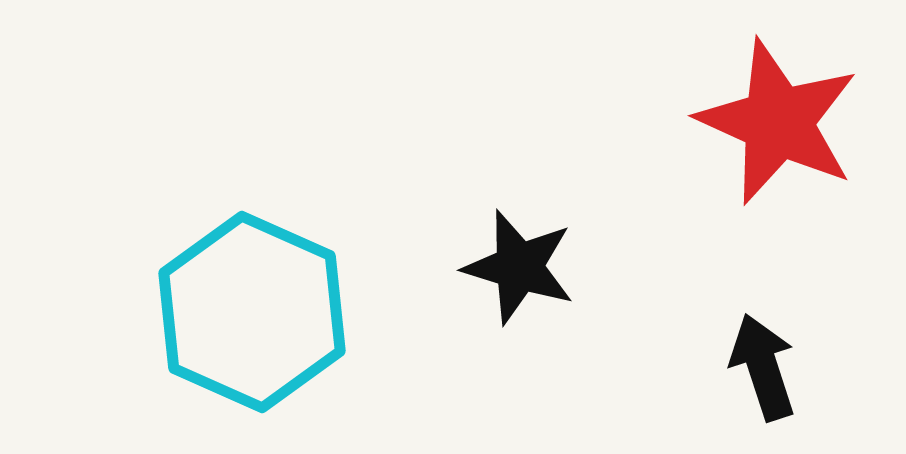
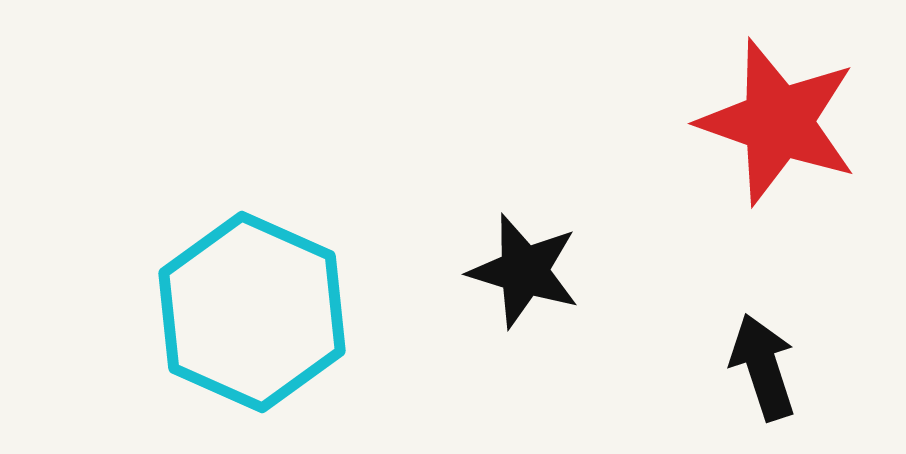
red star: rotated 5 degrees counterclockwise
black star: moved 5 px right, 4 px down
